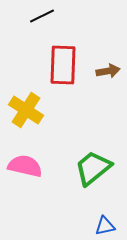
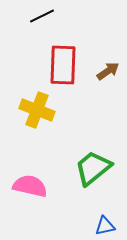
brown arrow: rotated 25 degrees counterclockwise
yellow cross: moved 11 px right; rotated 12 degrees counterclockwise
pink semicircle: moved 5 px right, 20 px down
